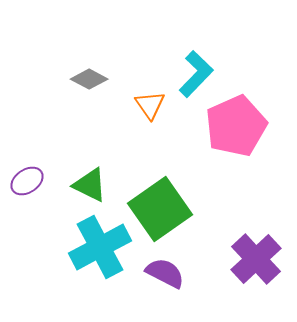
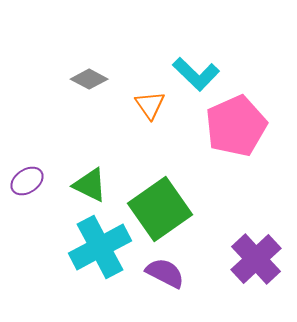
cyan L-shape: rotated 90 degrees clockwise
